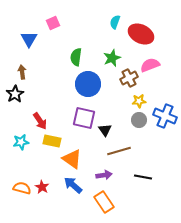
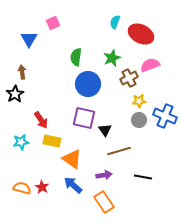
red arrow: moved 1 px right, 1 px up
